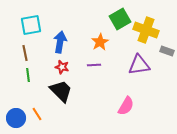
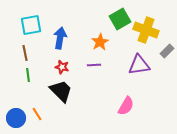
blue arrow: moved 4 px up
gray rectangle: rotated 64 degrees counterclockwise
